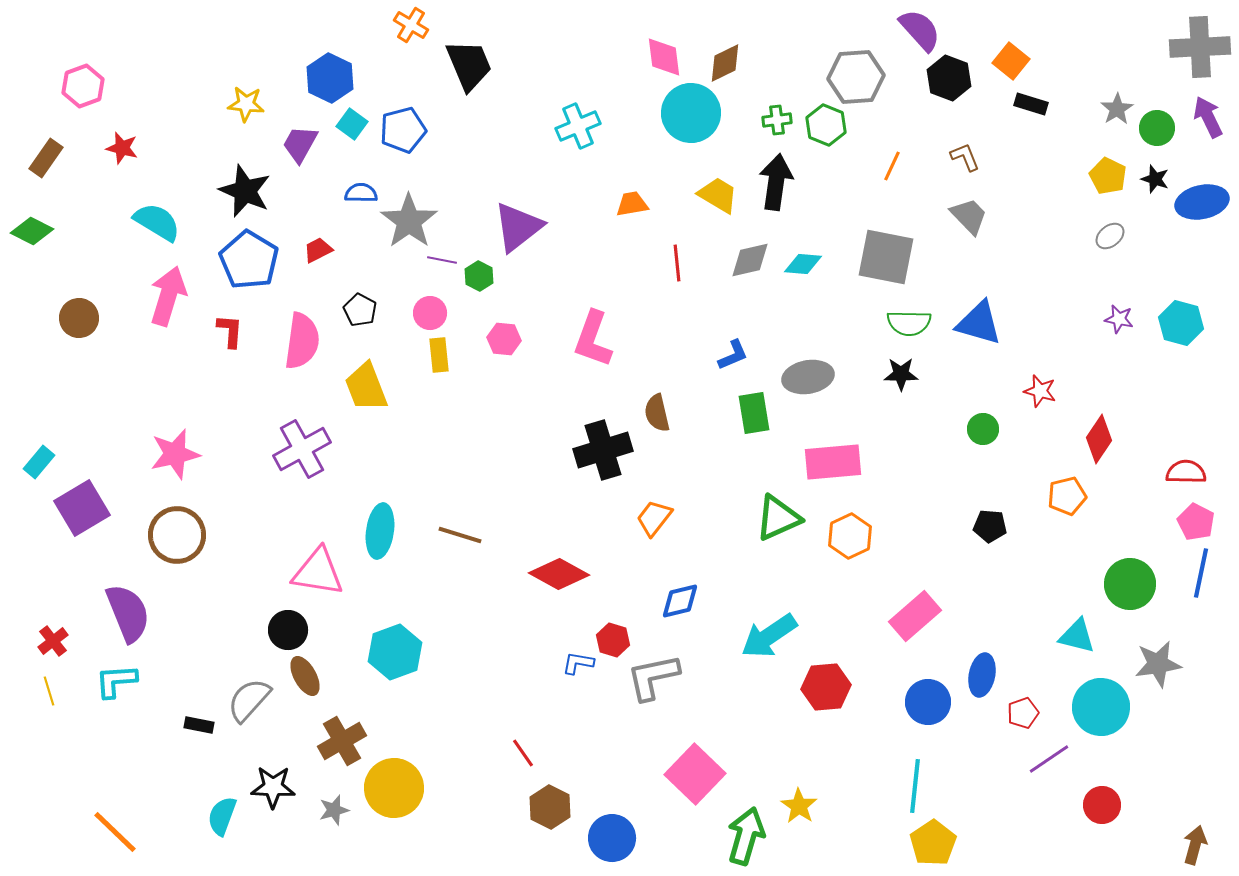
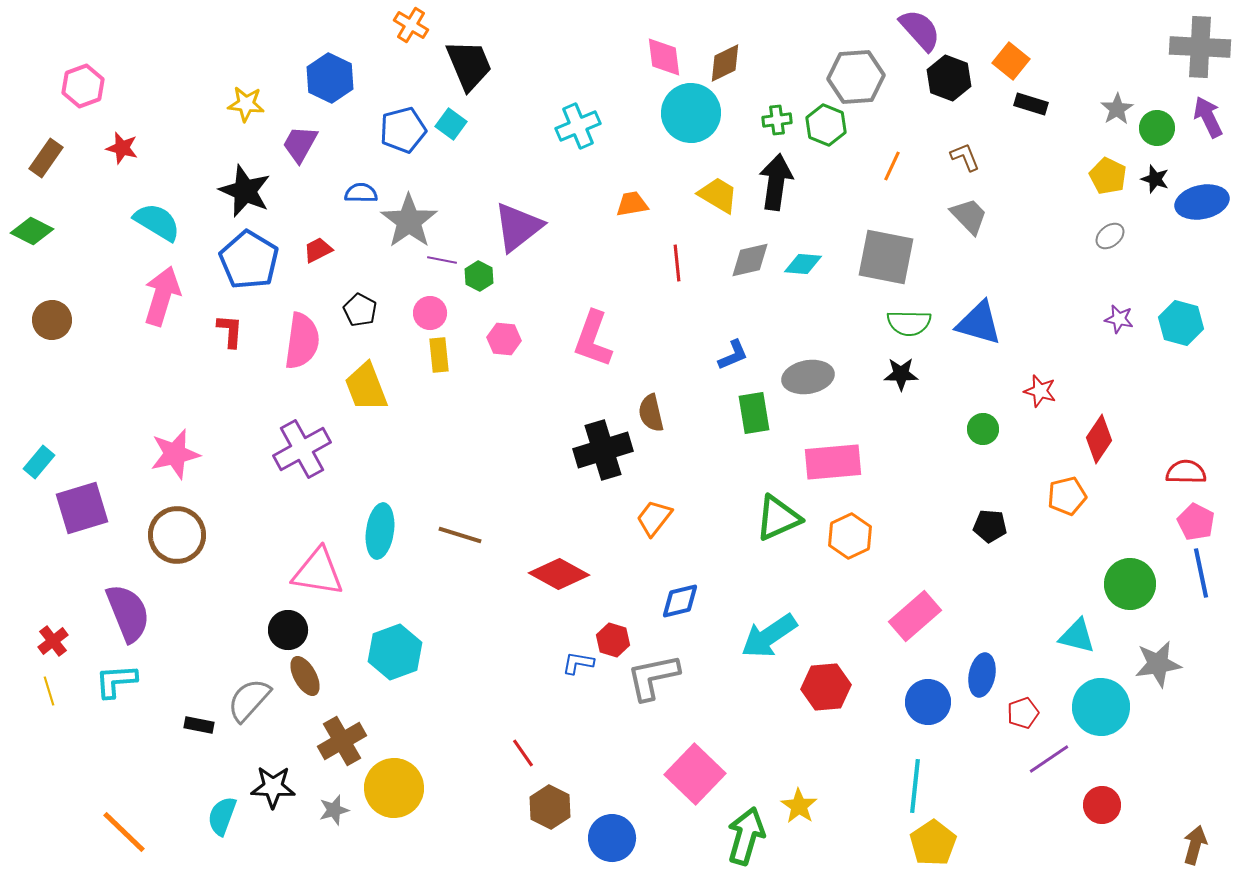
gray cross at (1200, 47): rotated 6 degrees clockwise
cyan square at (352, 124): moved 99 px right
pink arrow at (168, 296): moved 6 px left
brown circle at (79, 318): moved 27 px left, 2 px down
brown semicircle at (657, 413): moved 6 px left
purple square at (82, 508): rotated 14 degrees clockwise
blue line at (1201, 573): rotated 24 degrees counterclockwise
orange line at (115, 832): moved 9 px right
